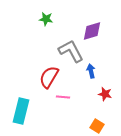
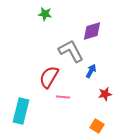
green star: moved 1 px left, 5 px up
blue arrow: rotated 40 degrees clockwise
red star: rotated 24 degrees counterclockwise
